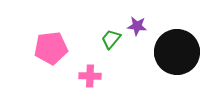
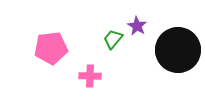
purple star: rotated 24 degrees clockwise
green trapezoid: moved 2 px right
black circle: moved 1 px right, 2 px up
